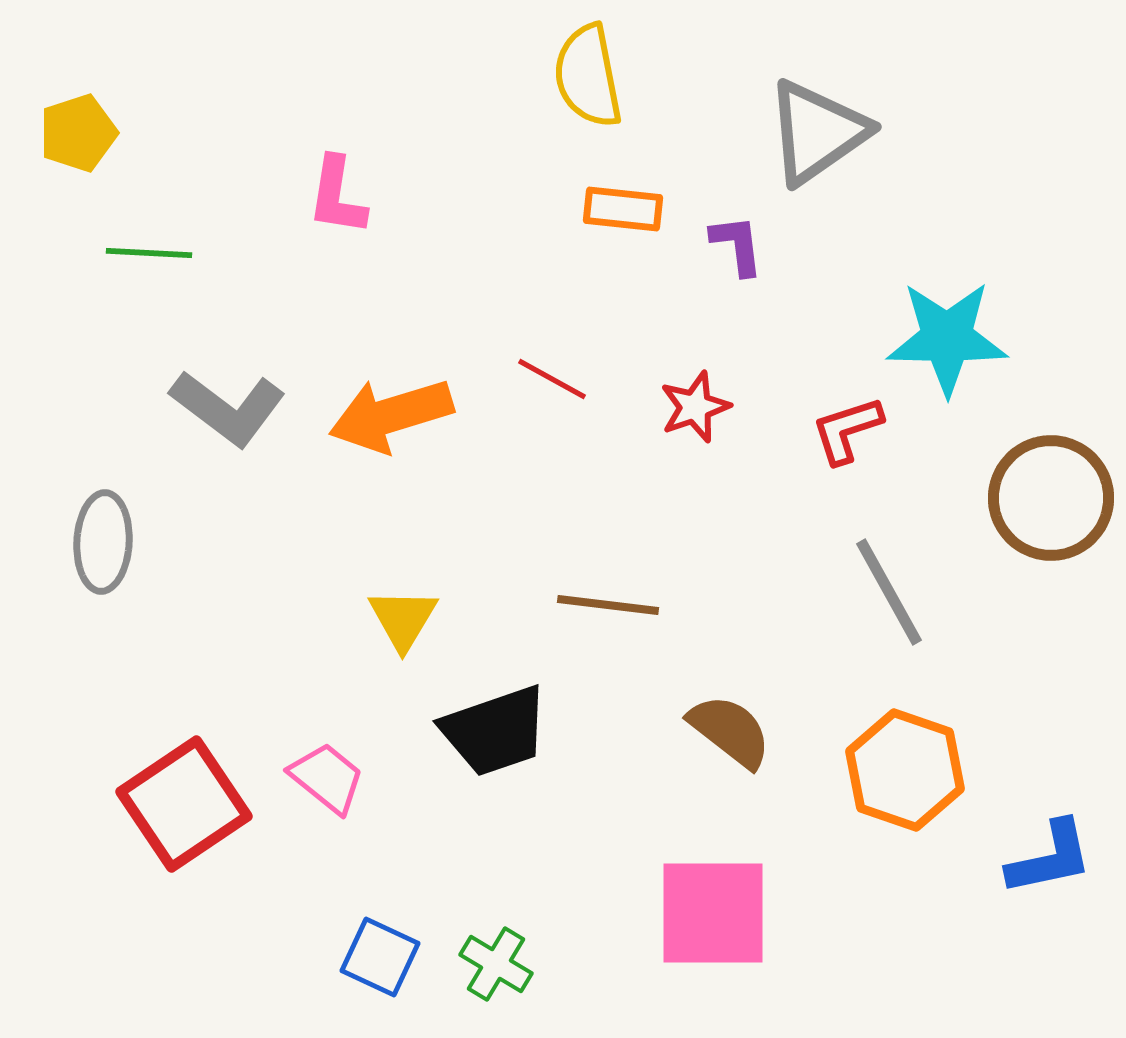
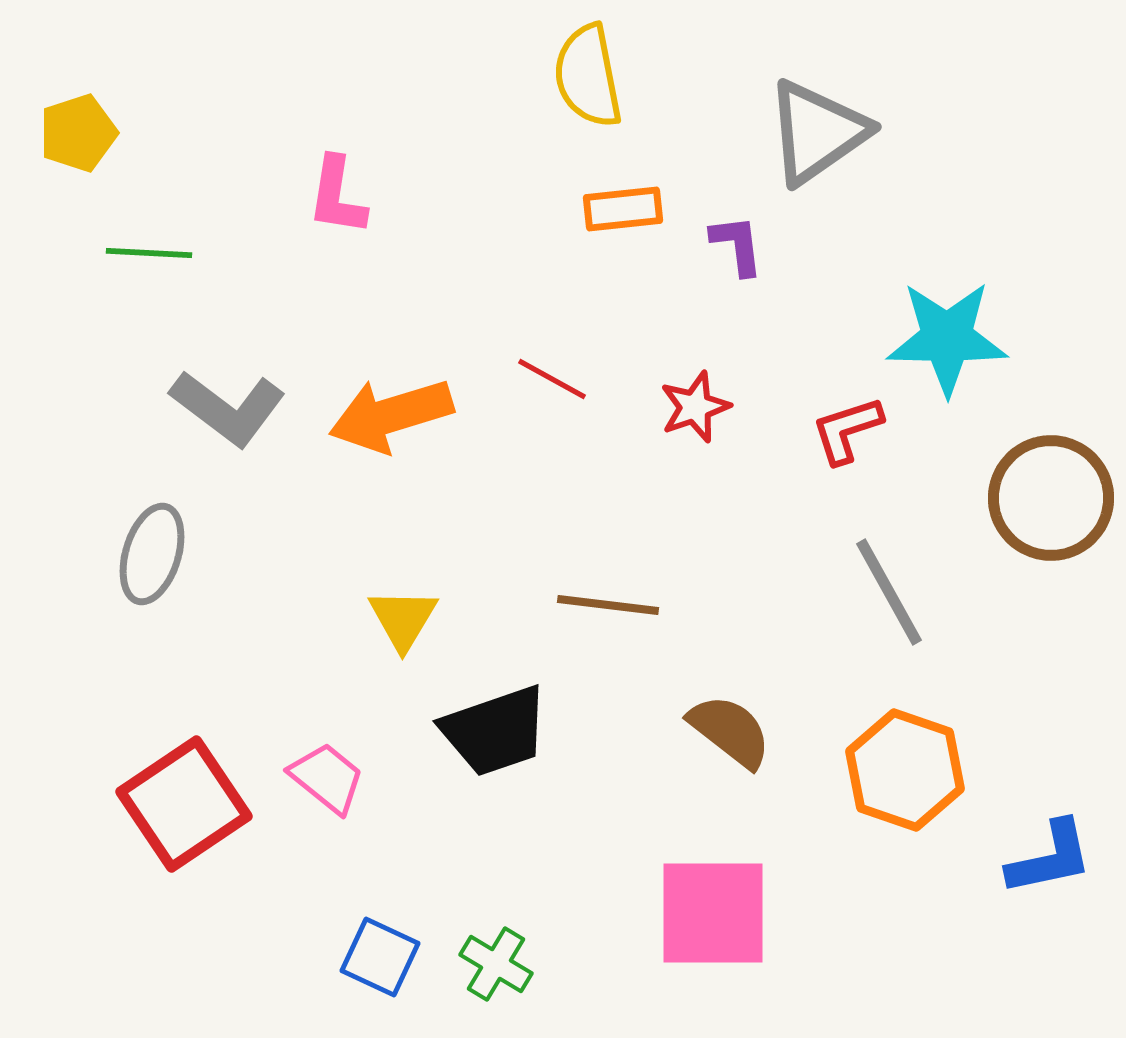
orange rectangle: rotated 12 degrees counterclockwise
gray ellipse: moved 49 px right, 12 px down; rotated 14 degrees clockwise
